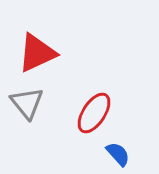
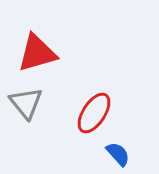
red triangle: rotated 9 degrees clockwise
gray triangle: moved 1 px left
